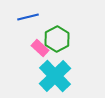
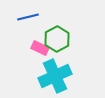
pink rectangle: rotated 18 degrees counterclockwise
cyan cross: rotated 20 degrees clockwise
